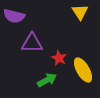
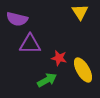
purple semicircle: moved 3 px right, 3 px down
purple triangle: moved 2 px left, 1 px down
red star: rotated 14 degrees counterclockwise
